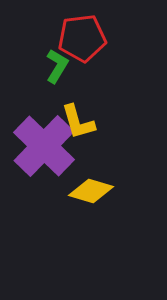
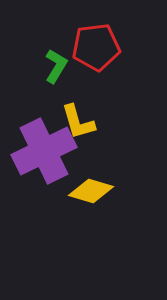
red pentagon: moved 14 px right, 9 px down
green L-shape: moved 1 px left
purple cross: moved 5 px down; rotated 20 degrees clockwise
